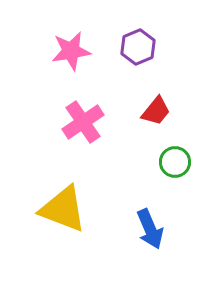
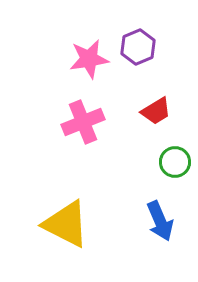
pink star: moved 18 px right, 8 px down
red trapezoid: rotated 20 degrees clockwise
pink cross: rotated 12 degrees clockwise
yellow triangle: moved 3 px right, 15 px down; rotated 6 degrees clockwise
blue arrow: moved 10 px right, 8 px up
